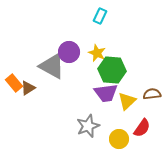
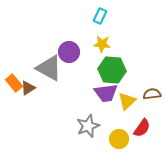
yellow star: moved 5 px right, 9 px up; rotated 18 degrees counterclockwise
gray triangle: moved 3 px left, 2 px down
